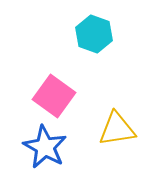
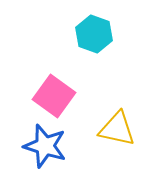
yellow triangle: rotated 21 degrees clockwise
blue star: moved 1 px up; rotated 12 degrees counterclockwise
